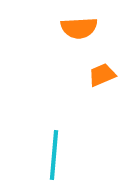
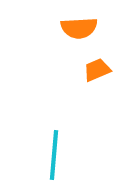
orange trapezoid: moved 5 px left, 5 px up
